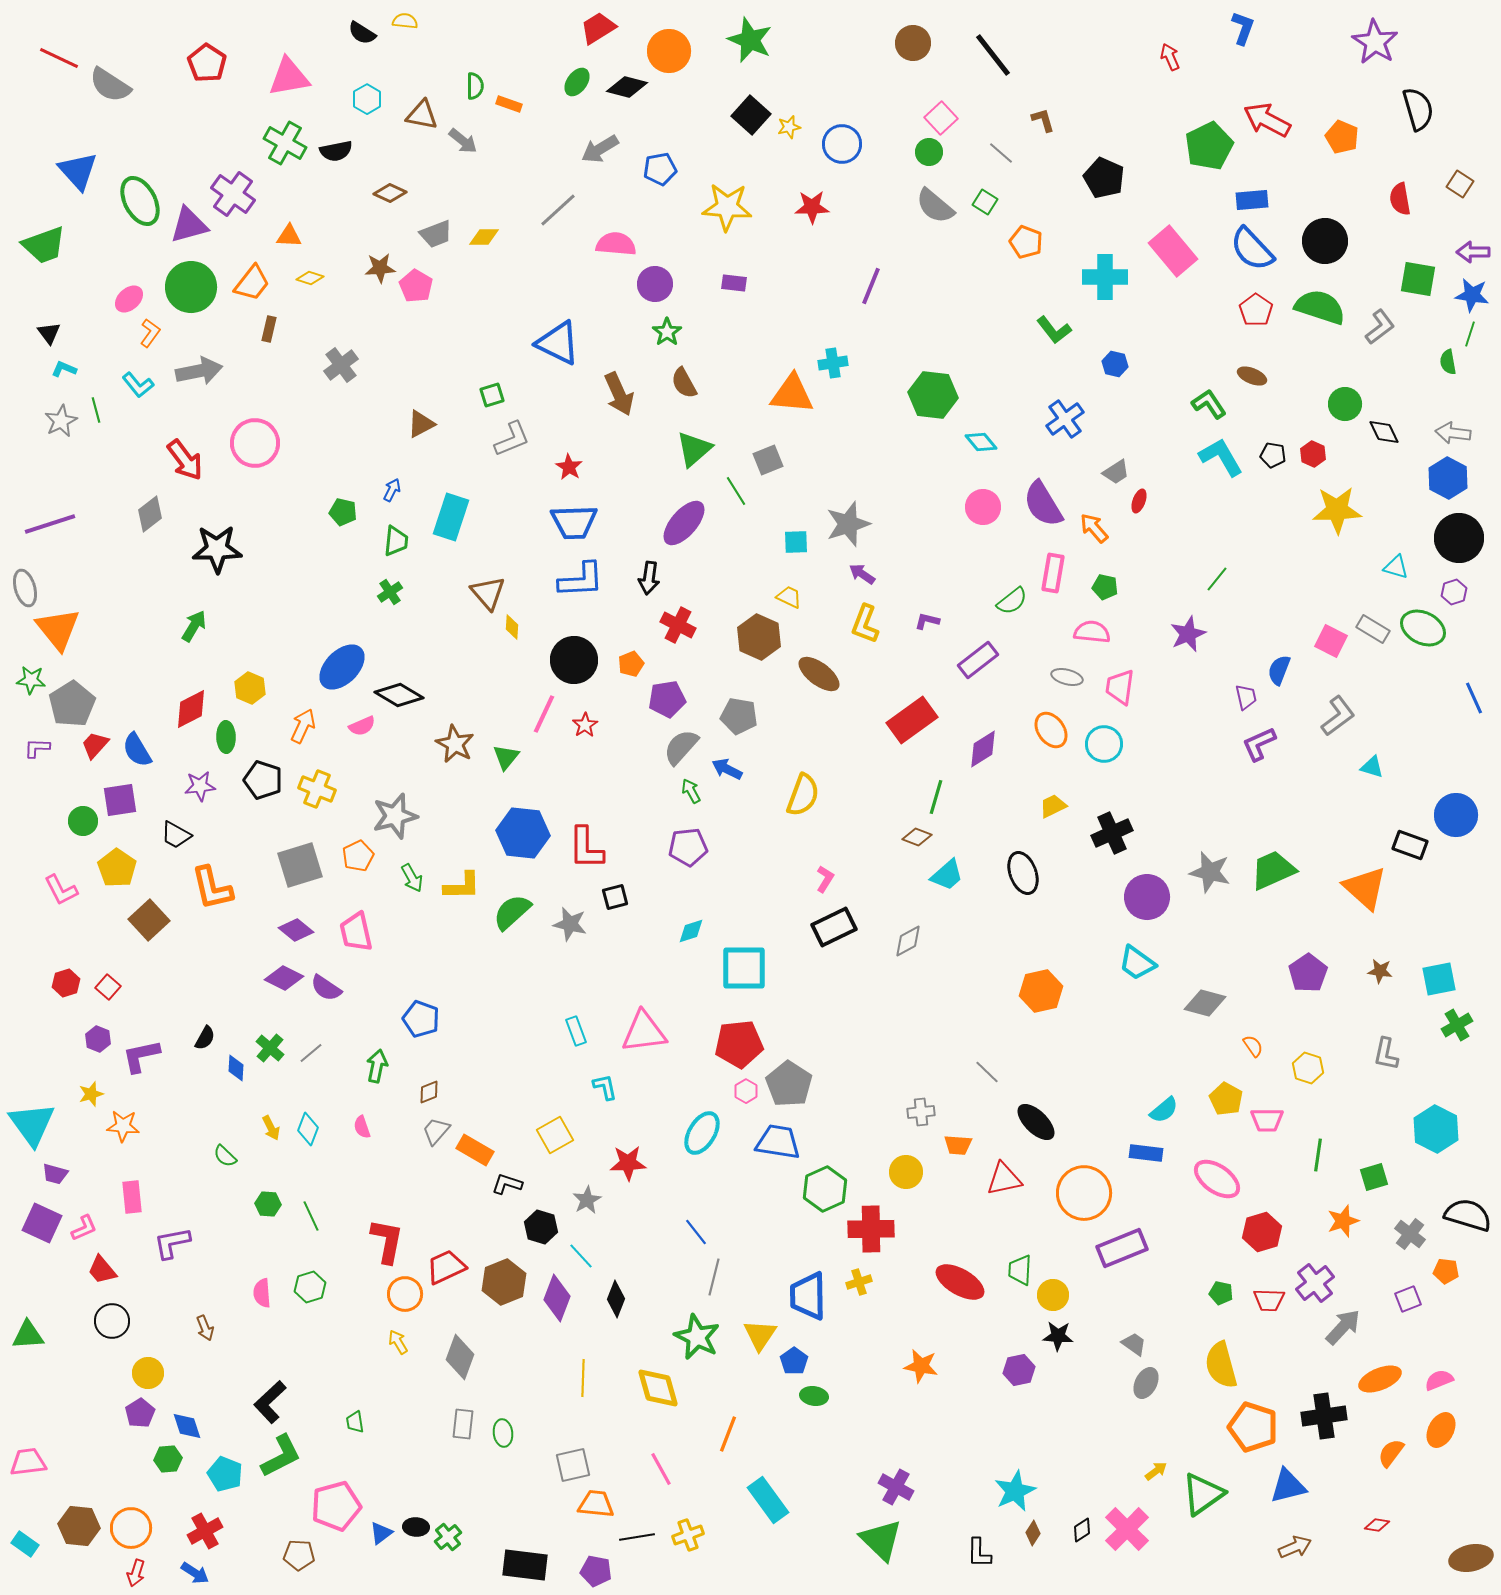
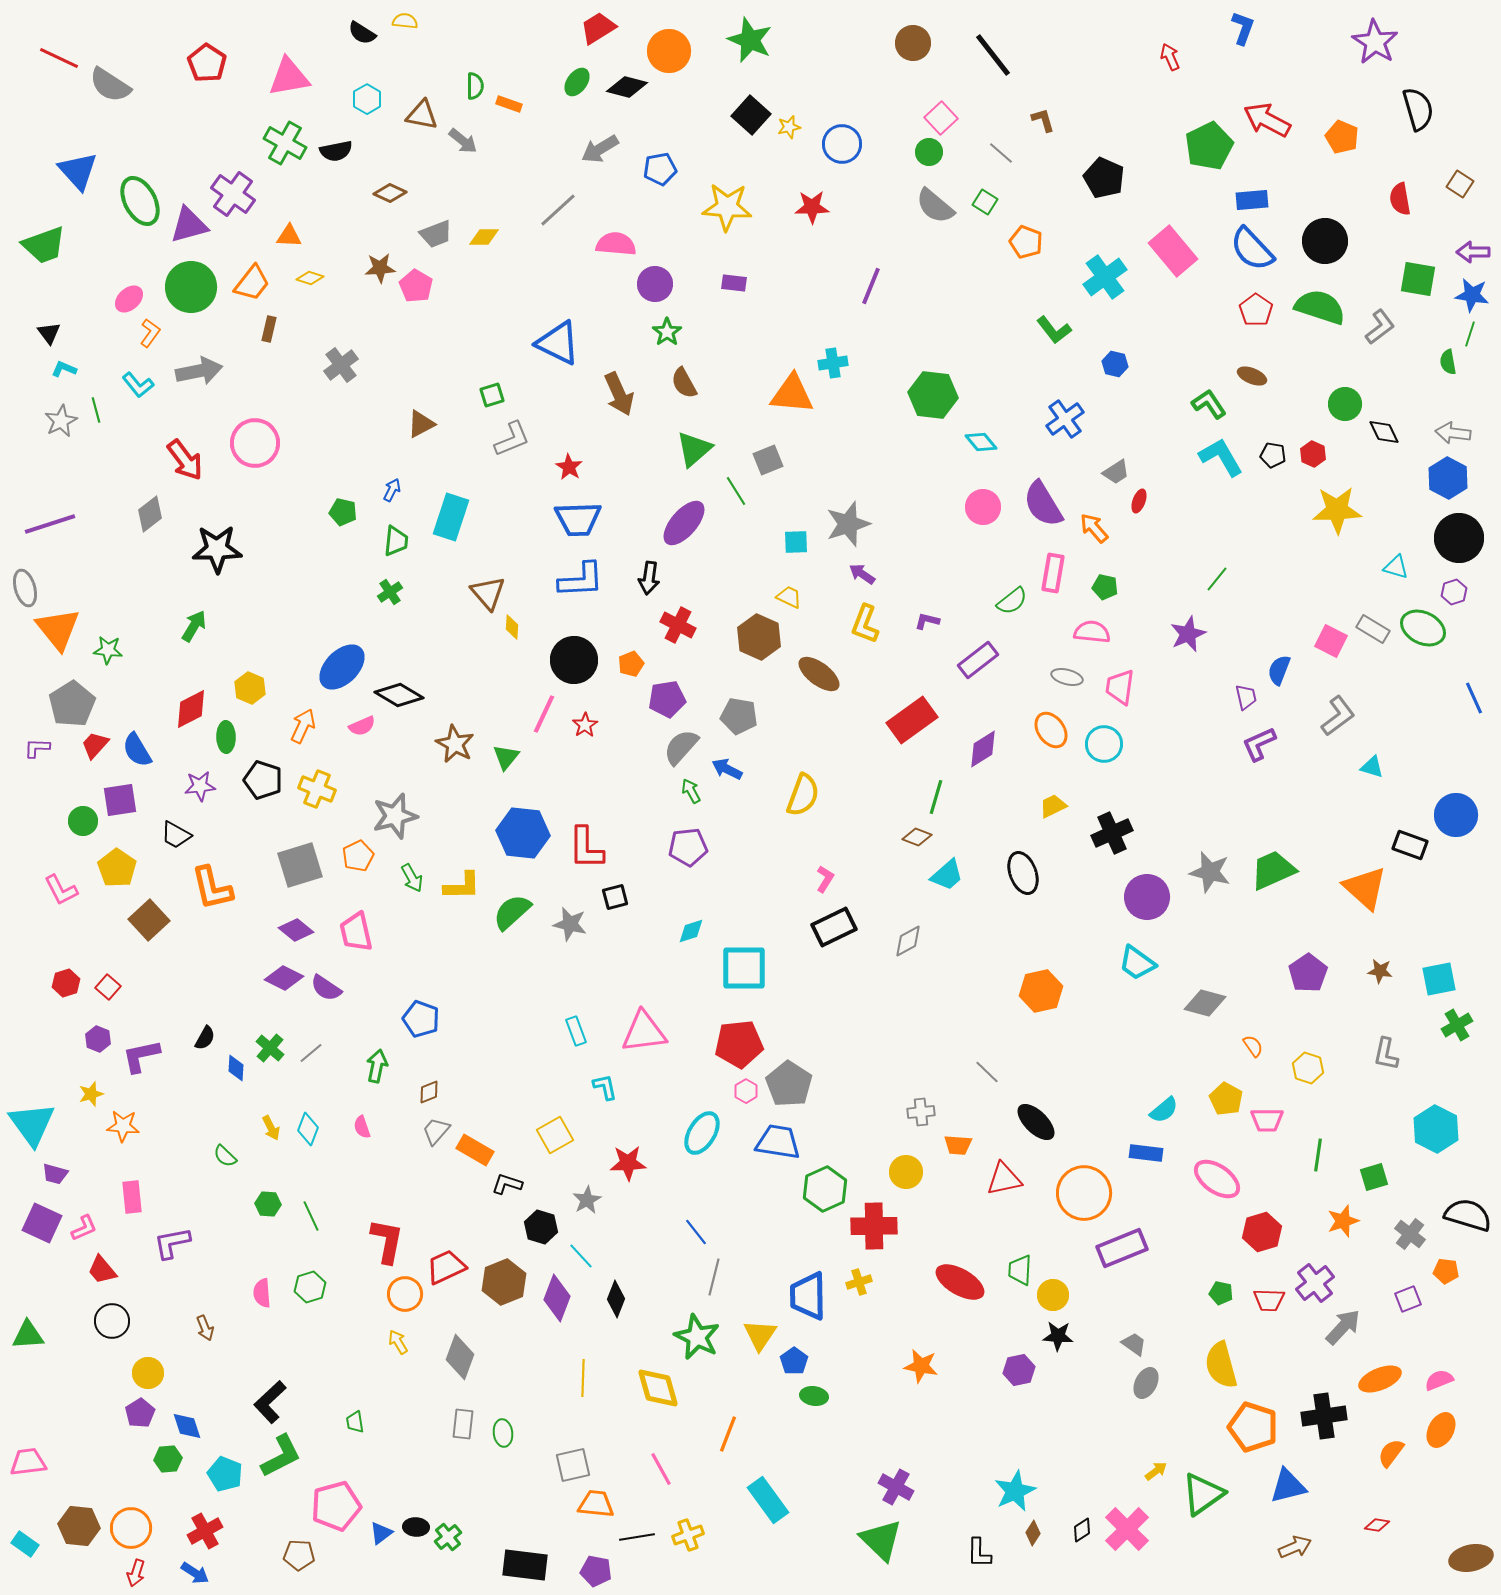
cyan cross at (1105, 277): rotated 36 degrees counterclockwise
blue trapezoid at (574, 522): moved 4 px right, 3 px up
green star at (31, 680): moved 77 px right, 30 px up
red cross at (871, 1229): moved 3 px right, 3 px up
